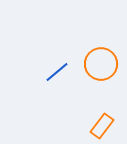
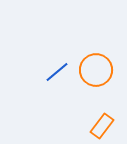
orange circle: moved 5 px left, 6 px down
